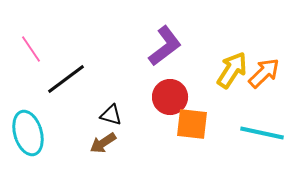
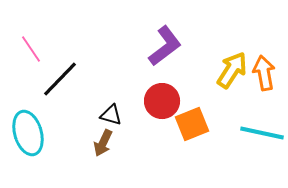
orange arrow: rotated 56 degrees counterclockwise
black line: moved 6 px left; rotated 9 degrees counterclockwise
red circle: moved 8 px left, 4 px down
orange square: rotated 28 degrees counterclockwise
brown arrow: rotated 32 degrees counterclockwise
